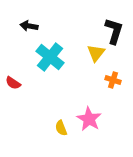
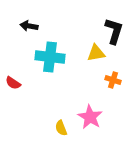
yellow triangle: rotated 42 degrees clockwise
cyan cross: rotated 32 degrees counterclockwise
pink star: moved 1 px right, 2 px up
